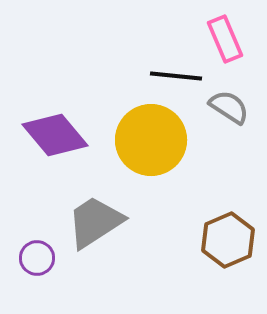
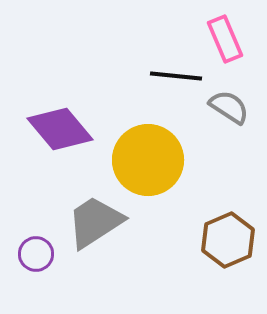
purple diamond: moved 5 px right, 6 px up
yellow circle: moved 3 px left, 20 px down
purple circle: moved 1 px left, 4 px up
